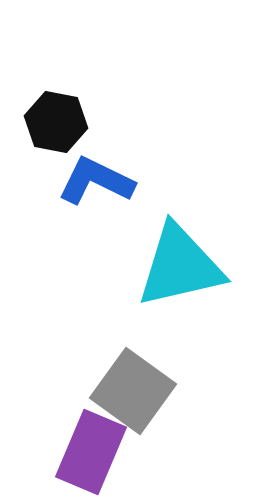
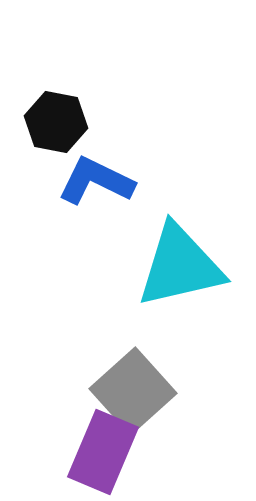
gray square: rotated 12 degrees clockwise
purple rectangle: moved 12 px right
